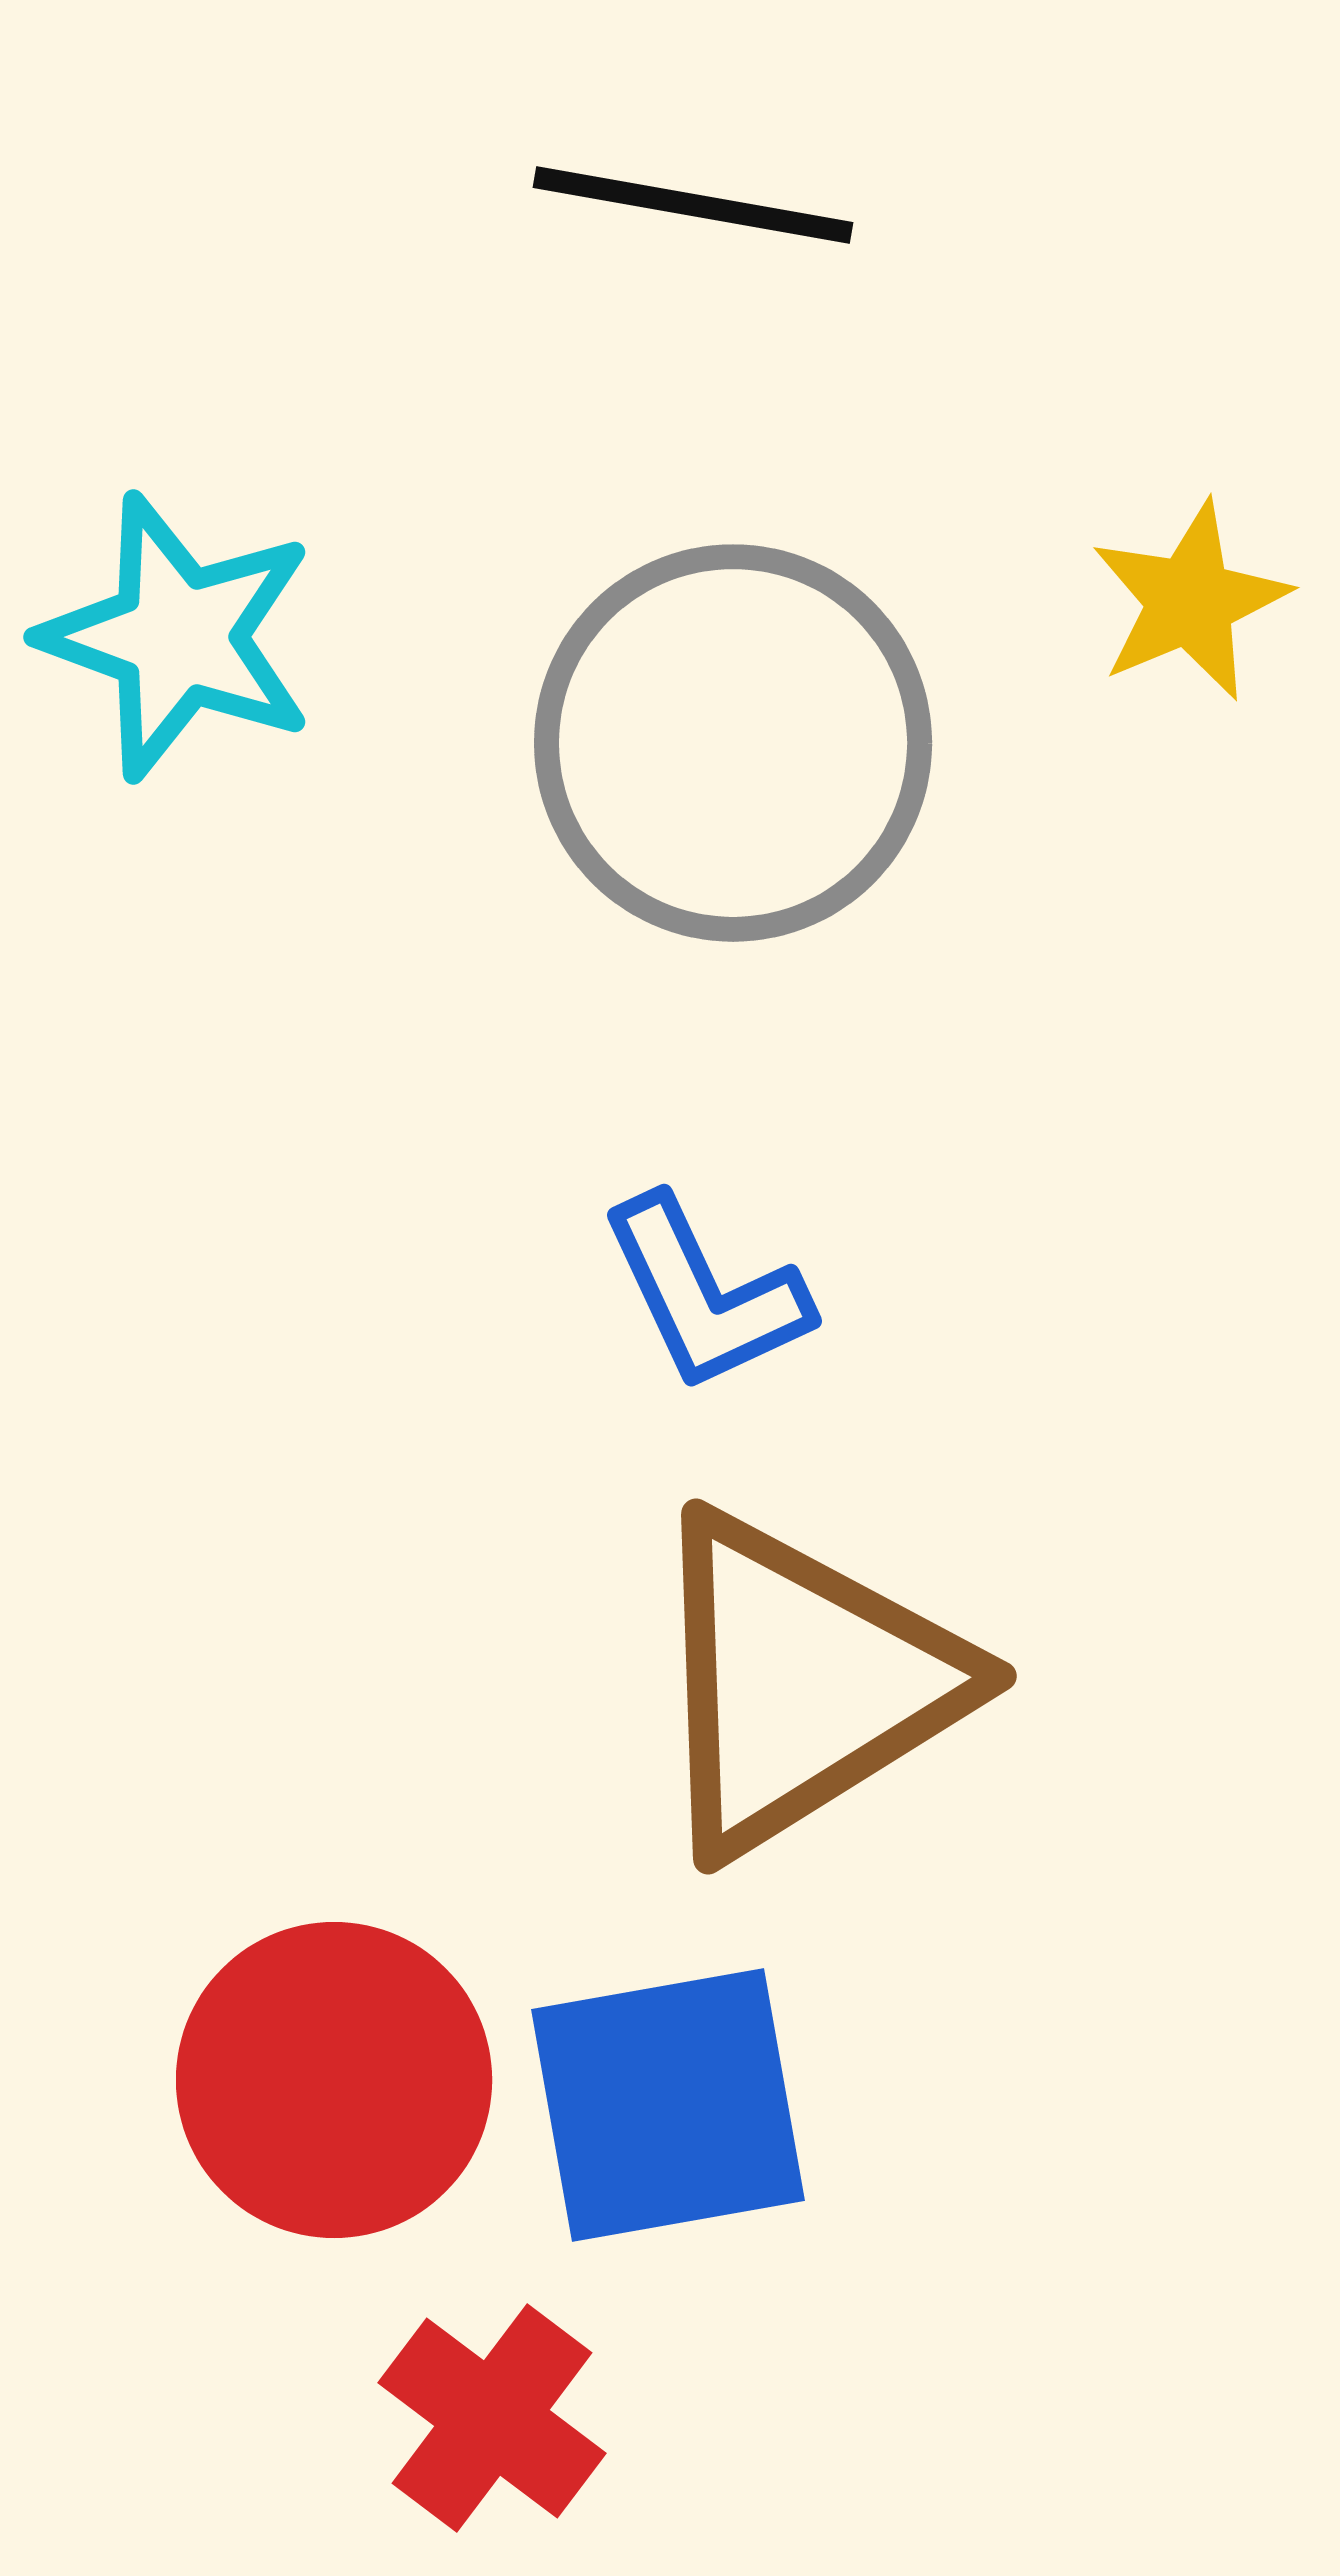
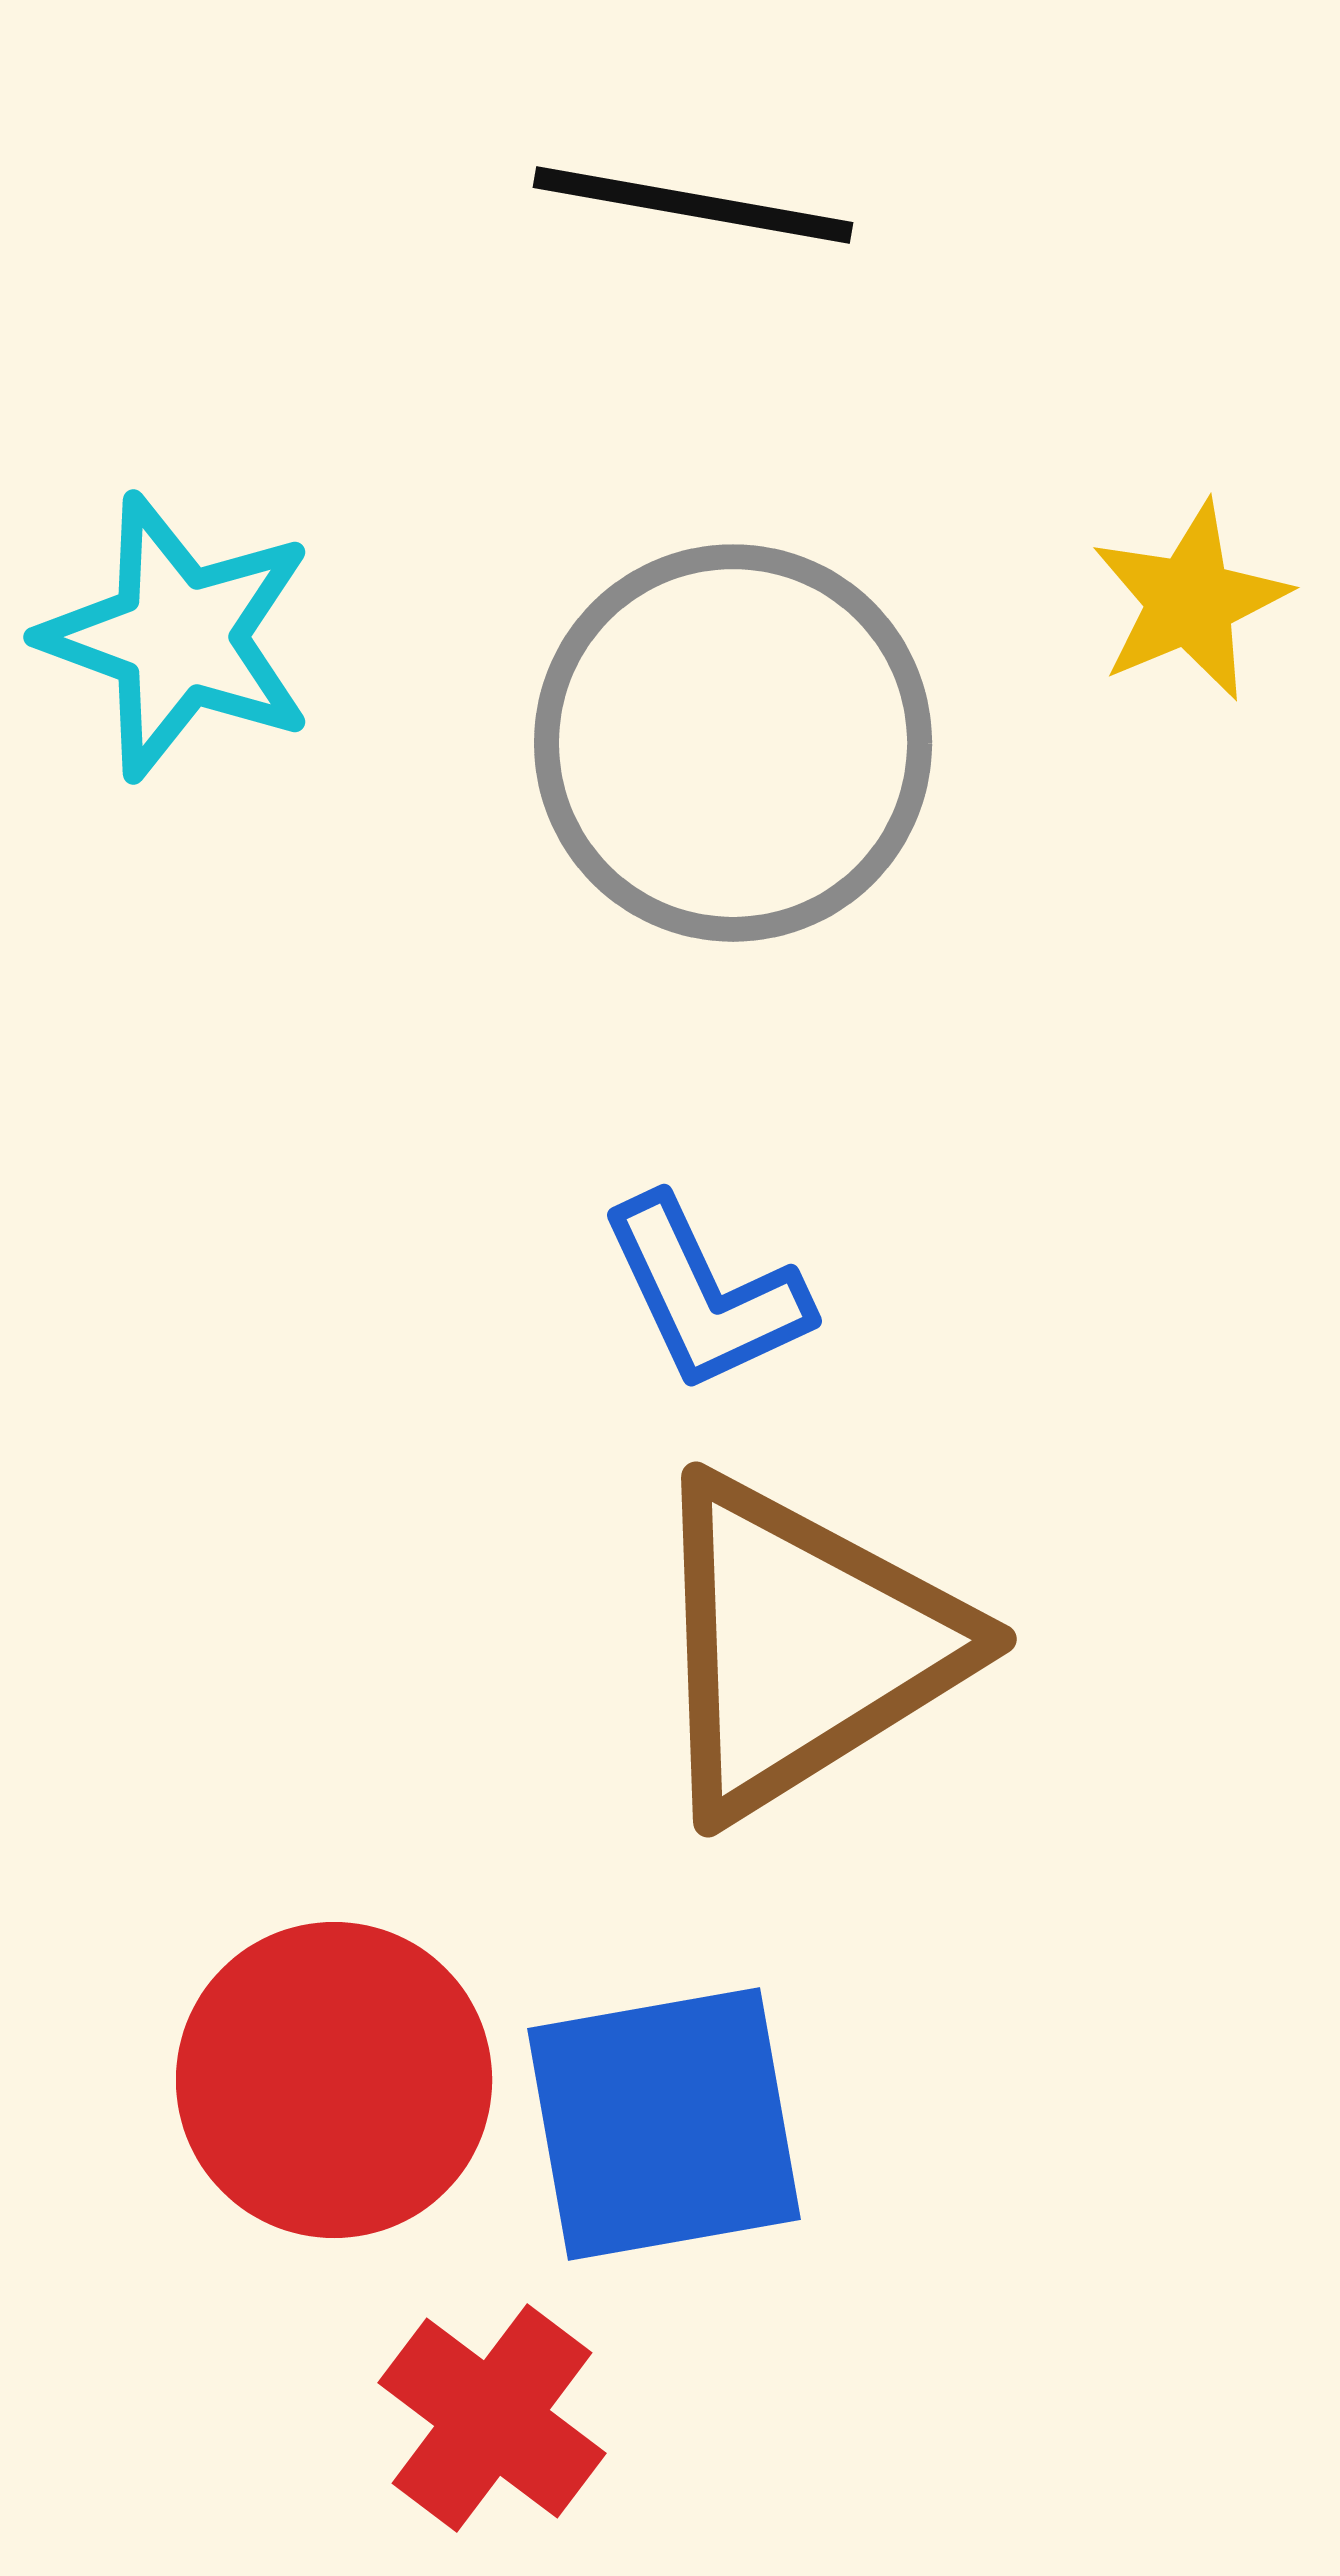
brown triangle: moved 37 px up
blue square: moved 4 px left, 19 px down
